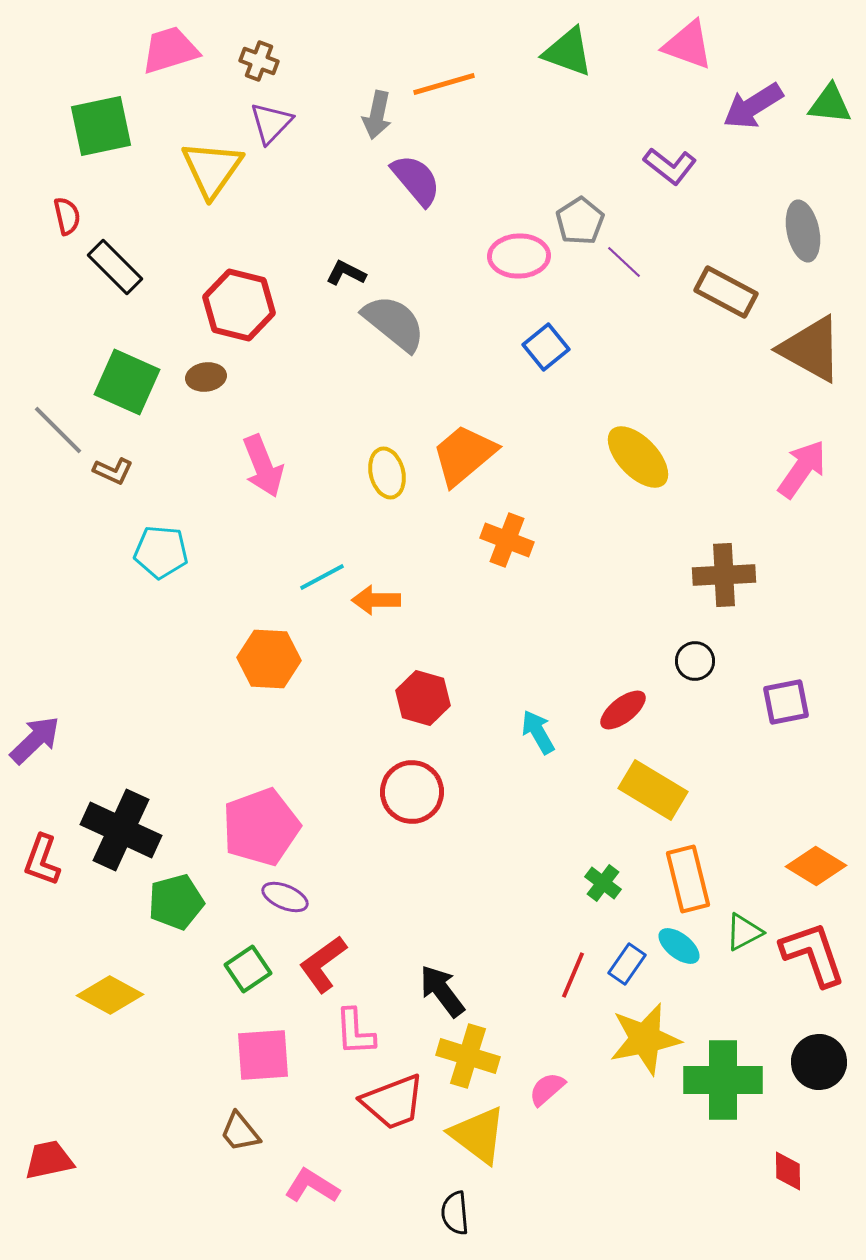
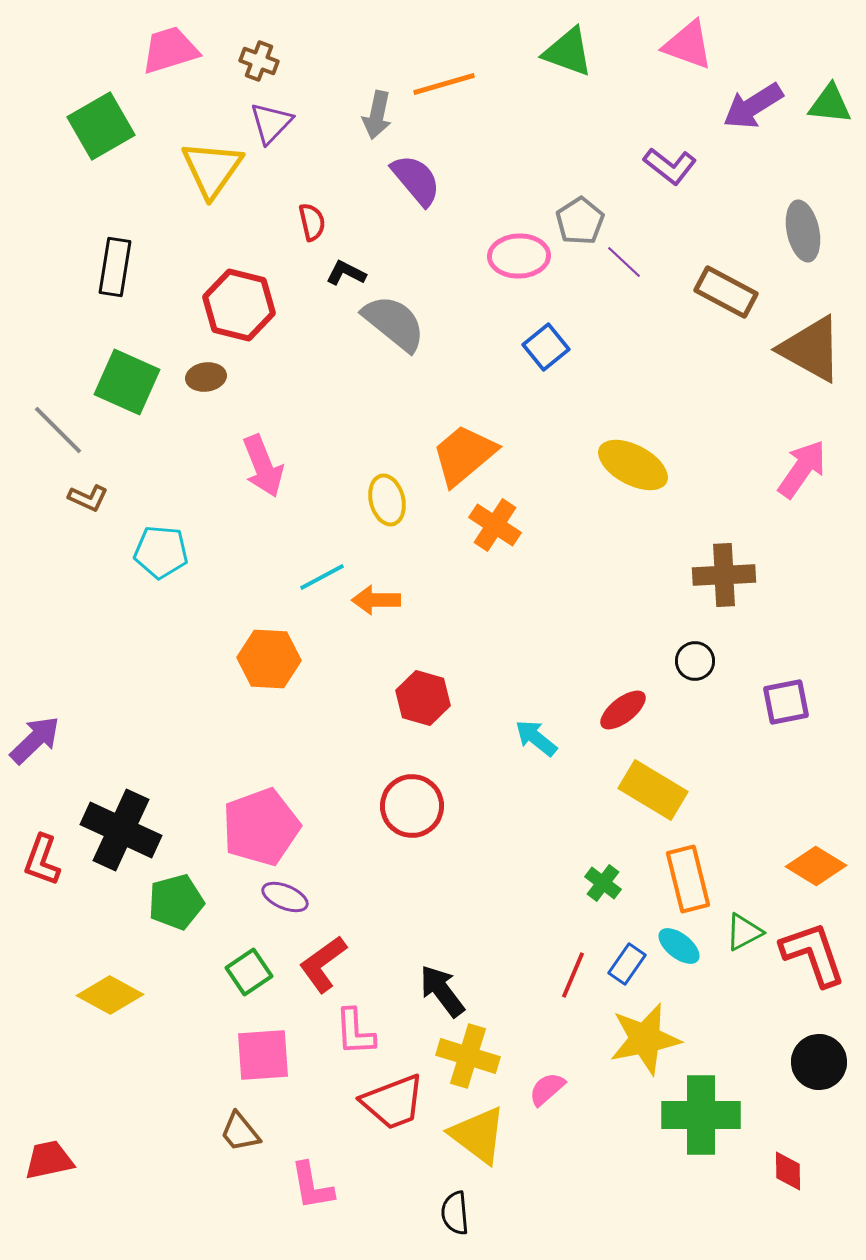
green square at (101, 126): rotated 18 degrees counterclockwise
red semicircle at (67, 216): moved 245 px right, 6 px down
black rectangle at (115, 267): rotated 54 degrees clockwise
yellow ellipse at (638, 457): moved 5 px left, 8 px down; rotated 18 degrees counterclockwise
brown L-shape at (113, 471): moved 25 px left, 27 px down
yellow ellipse at (387, 473): moved 27 px down
orange cross at (507, 540): moved 12 px left, 15 px up; rotated 12 degrees clockwise
cyan arrow at (538, 732): moved 2 px left, 6 px down; rotated 21 degrees counterclockwise
red circle at (412, 792): moved 14 px down
green square at (248, 969): moved 1 px right, 3 px down
green cross at (723, 1080): moved 22 px left, 35 px down
pink L-shape at (312, 1186): rotated 132 degrees counterclockwise
